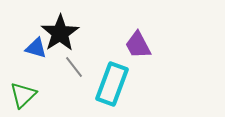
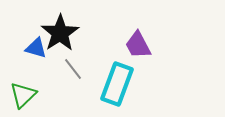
gray line: moved 1 px left, 2 px down
cyan rectangle: moved 5 px right
